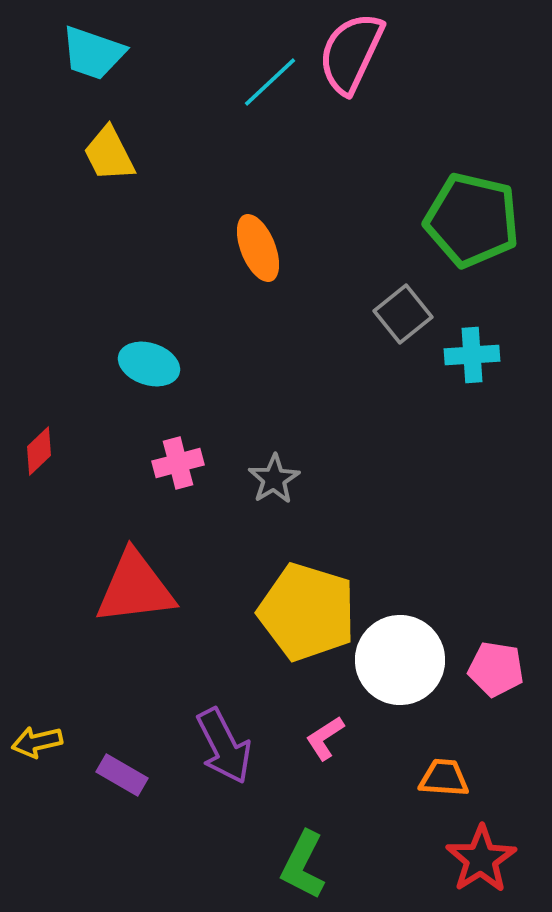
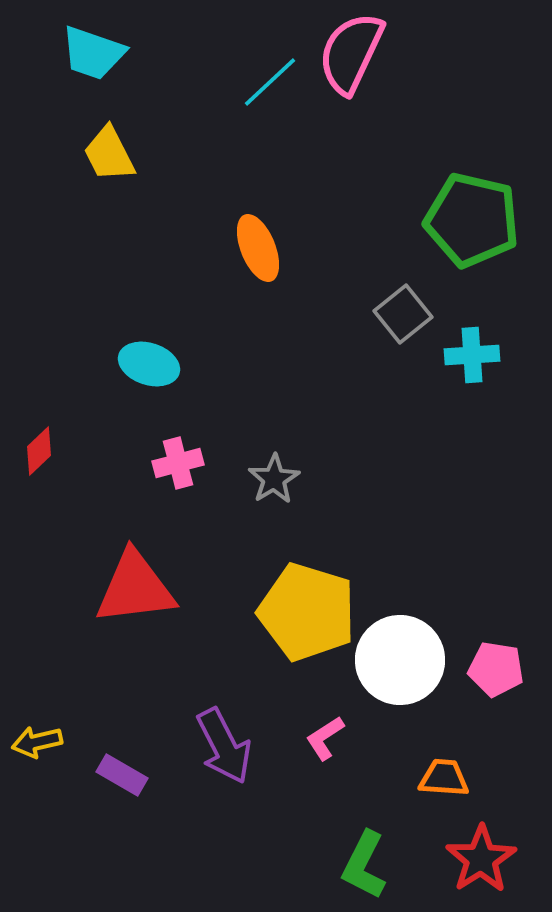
green L-shape: moved 61 px right
